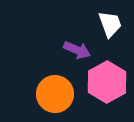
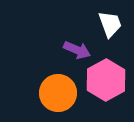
pink hexagon: moved 1 px left, 2 px up
orange circle: moved 3 px right, 1 px up
